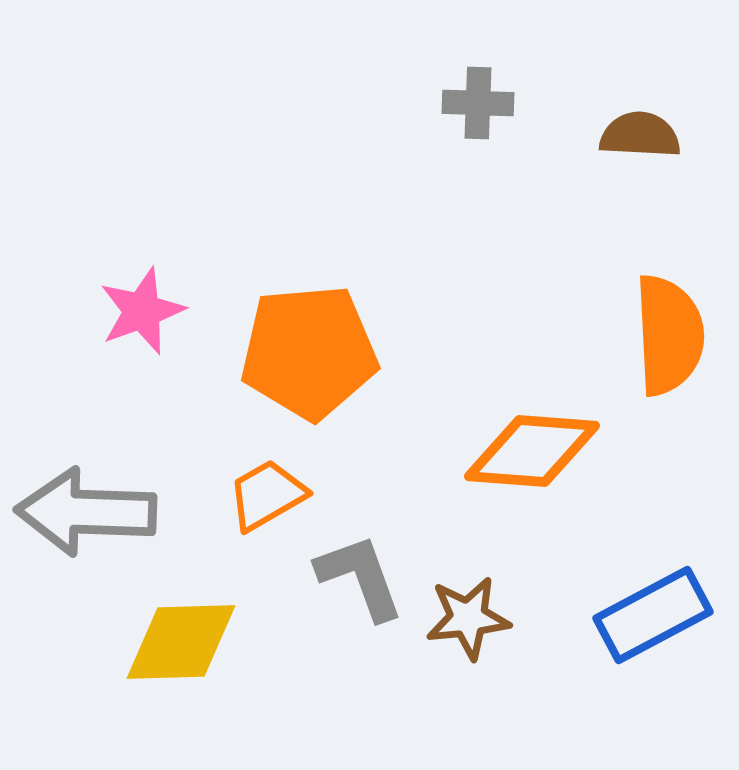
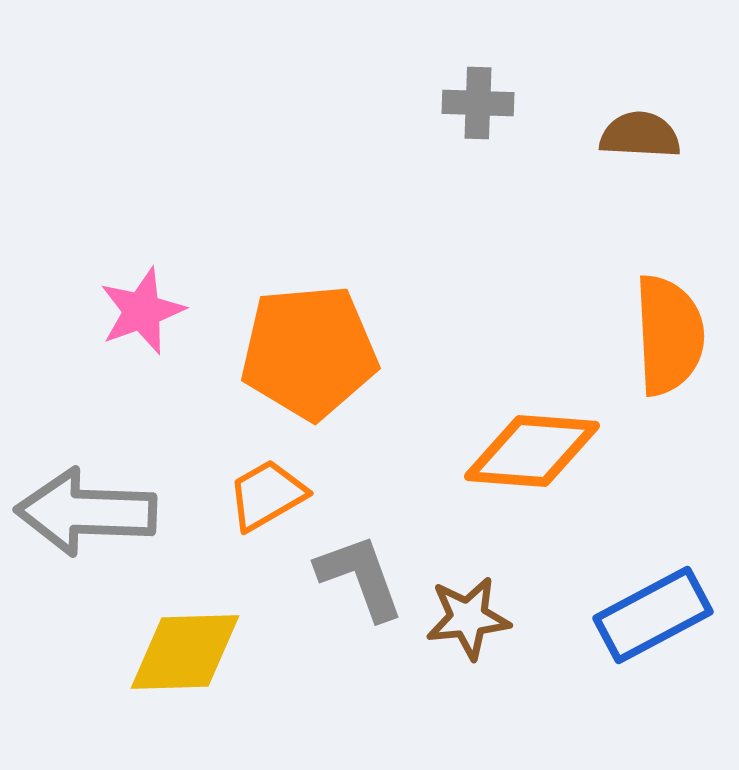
yellow diamond: moved 4 px right, 10 px down
